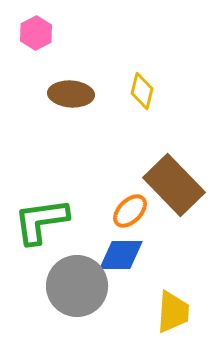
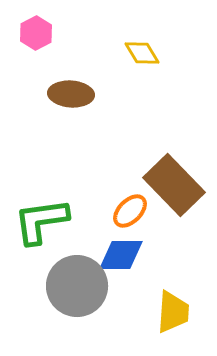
yellow diamond: moved 38 px up; rotated 45 degrees counterclockwise
